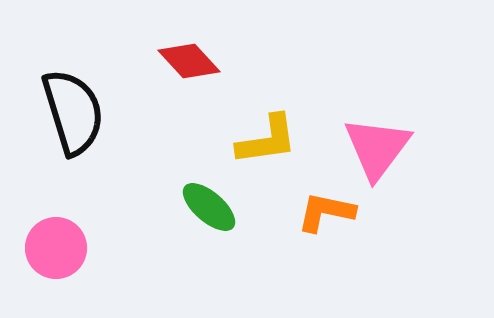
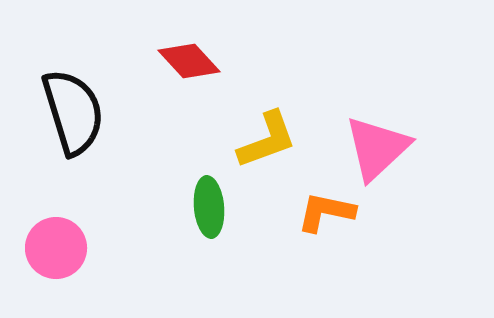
yellow L-shape: rotated 12 degrees counterclockwise
pink triangle: rotated 10 degrees clockwise
green ellipse: rotated 44 degrees clockwise
